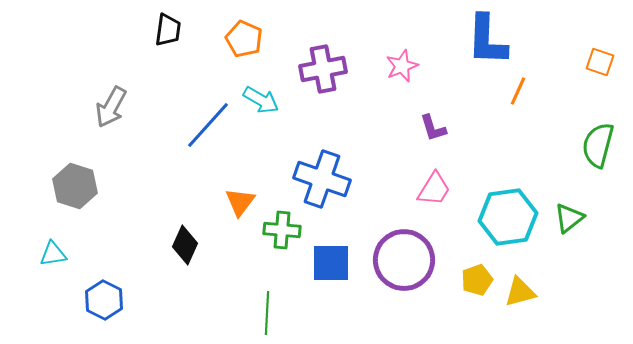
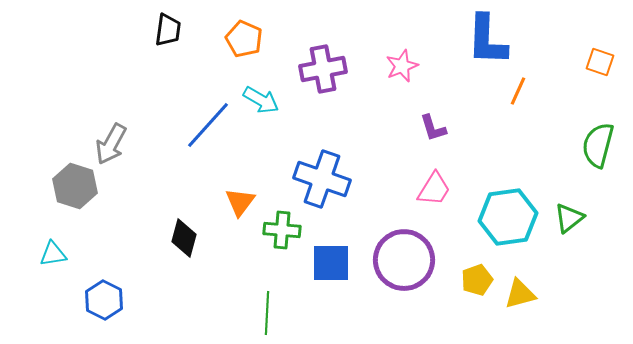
gray arrow: moved 37 px down
black diamond: moved 1 px left, 7 px up; rotated 9 degrees counterclockwise
yellow triangle: moved 2 px down
